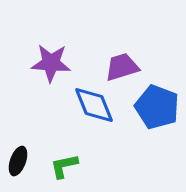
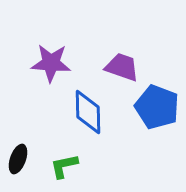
purple trapezoid: rotated 36 degrees clockwise
blue diamond: moved 6 px left, 7 px down; rotated 21 degrees clockwise
black ellipse: moved 2 px up
